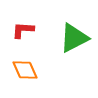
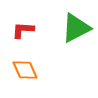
green triangle: moved 2 px right, 10 px up
